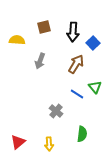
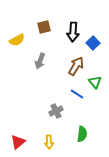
yellow semicircle: rotated 147 degrees clockwise
brown arrow: moved 2 px down
green triangle: moved 5 px up
gray cross: rotated 24 degrees clockwise
yellow arrow: moved 2 px up
